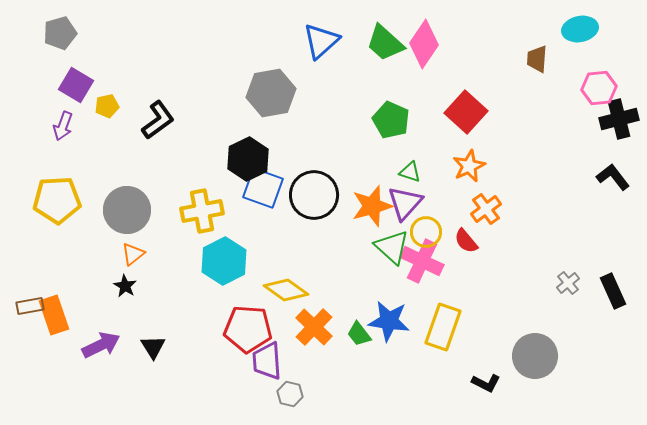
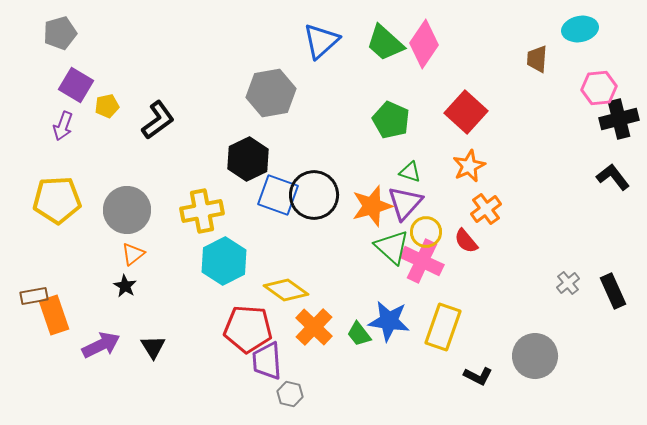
blue square at (263, 188): moved 15 px right, 7 px down
brown rectangle at (30, 306): moved 4 px right, 10 px up
black L-shape at (486, 383): moved 8 px left, 7 px up
